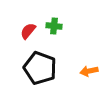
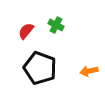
green cross: moved 2 px right, 1 px up; rotated 21 degrees clockwise
red semicircle: moved 2 px left
